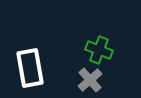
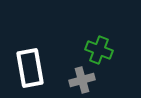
gray cross: moved 8 px left; rotated 25 degrees clockwise
